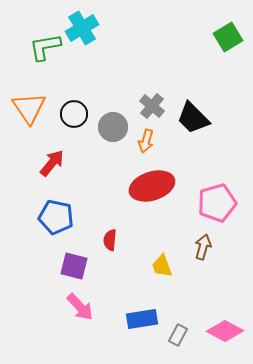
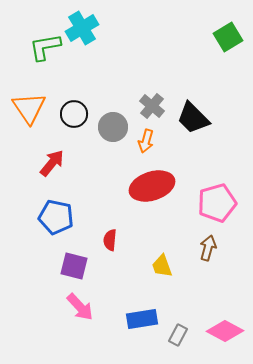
brown arrow: moved 5 px right, 1 px down
